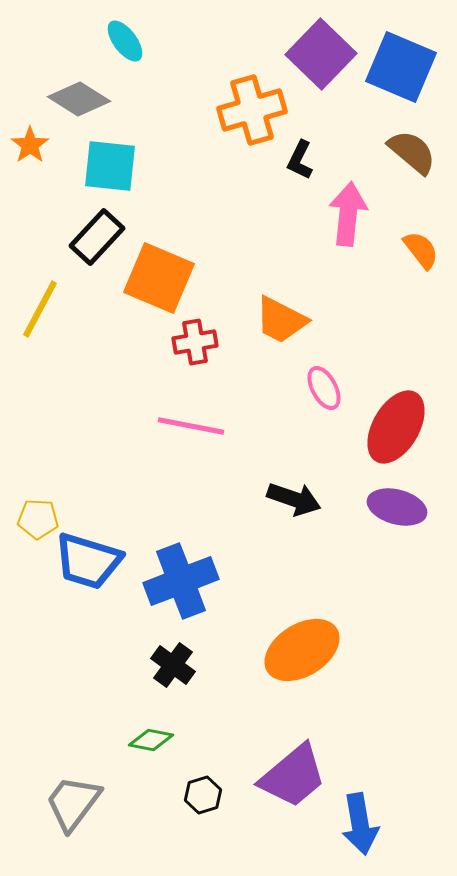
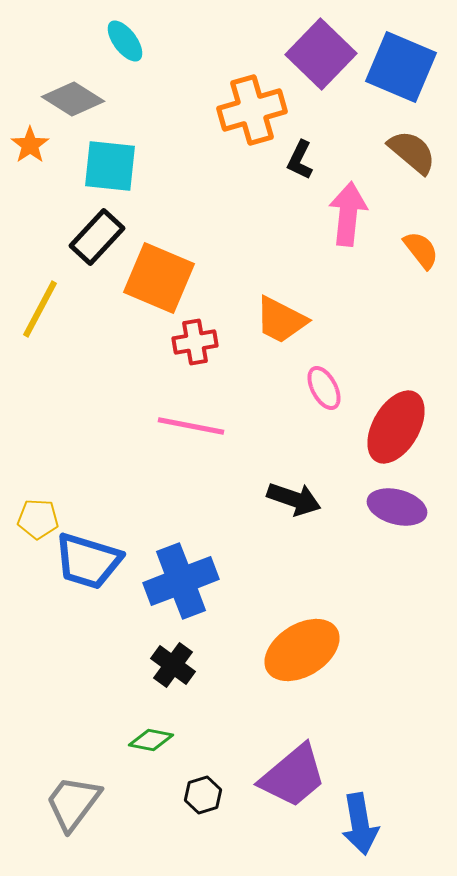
gray diamond: moved 6 px left
